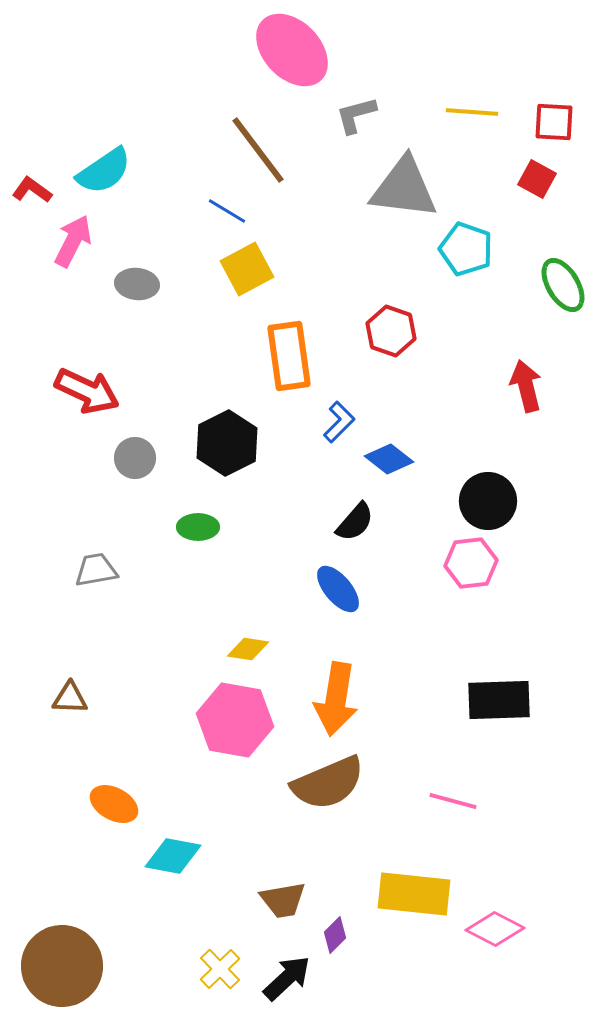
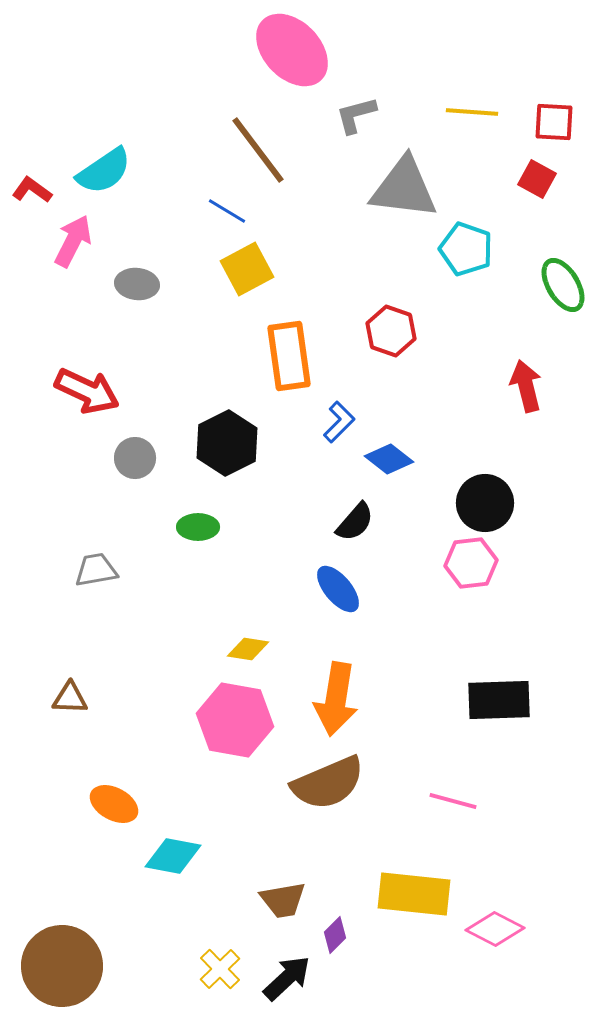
black circle at (488, 501): moved 3 px left, 2 px down
